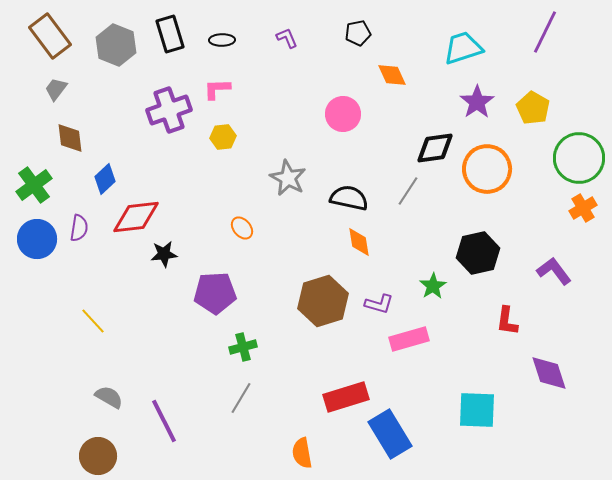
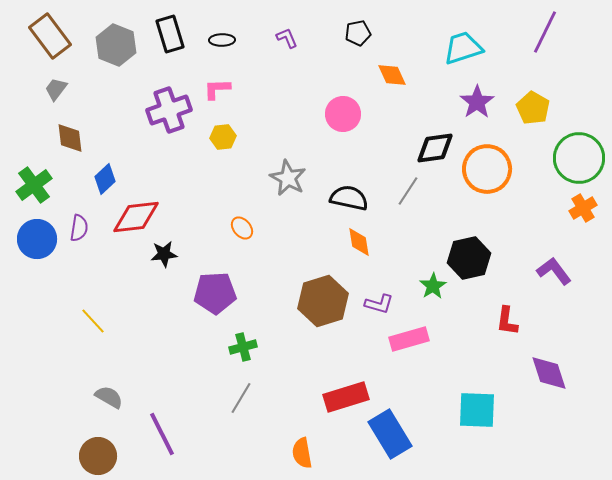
black hexagon at (478, 253): moved 9 px left, 5 px down
purple line at (164, 421): moved 2 px left, 13 px down
